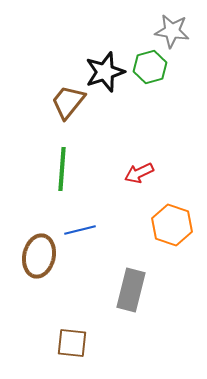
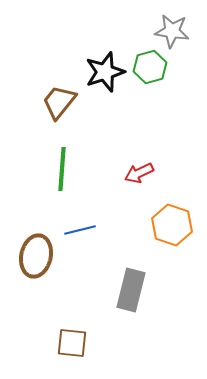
brown trapezoid: moved 9 px left
brown ellipse: moved 3 px left
